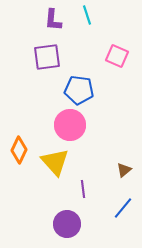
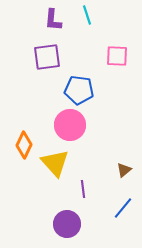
pink square: rotated 20 degrees counterclockwise
orange diamond: moved 5 px right, 5 px up
yellow triangle: moved 1 px down
